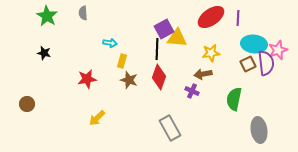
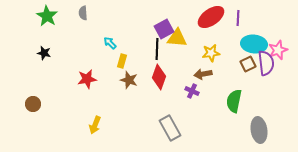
cyan arrow: rotated 144 degrees counterclockwise
green semicircle: moved 2 px down
brown circle: moved 6 px right
yellow arrow: moved 2 px left, 7 px down; rotated 24 degrees counterclockwise
